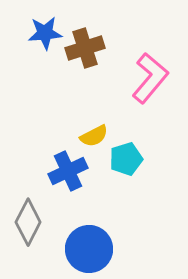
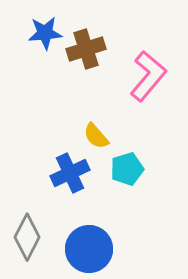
brown cross: moved 1 px right, 1 px down
pink L-shape: moved 2 px left, 2 px up
yellow semicircle: moved 2 px right; rotated 76 degrees clockwise
cyan pentagon: moved 1 px right, 10 px down
blue cross: moved 2 px right, 2 px down
gray diamond: moved 1 px left, 15 px down
